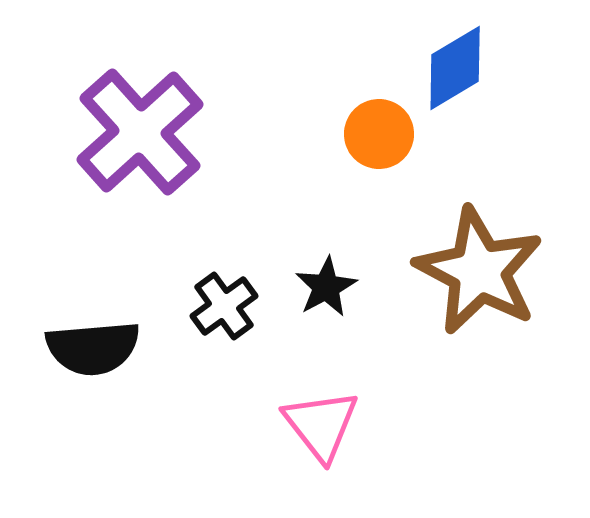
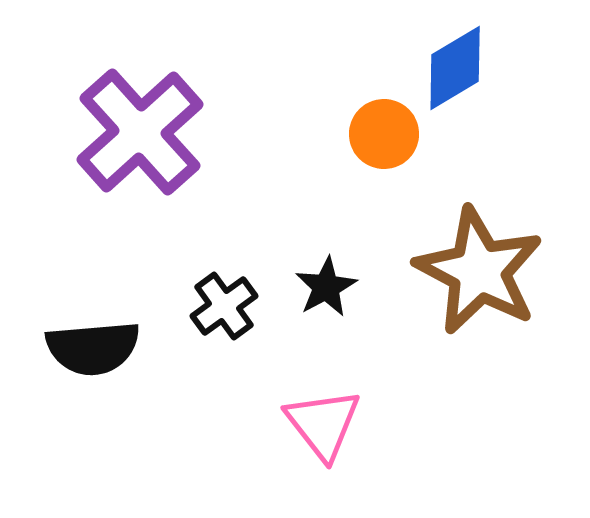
orange circle: moved 5 px right
pink triangle: moved 2 px right, 1 px up
